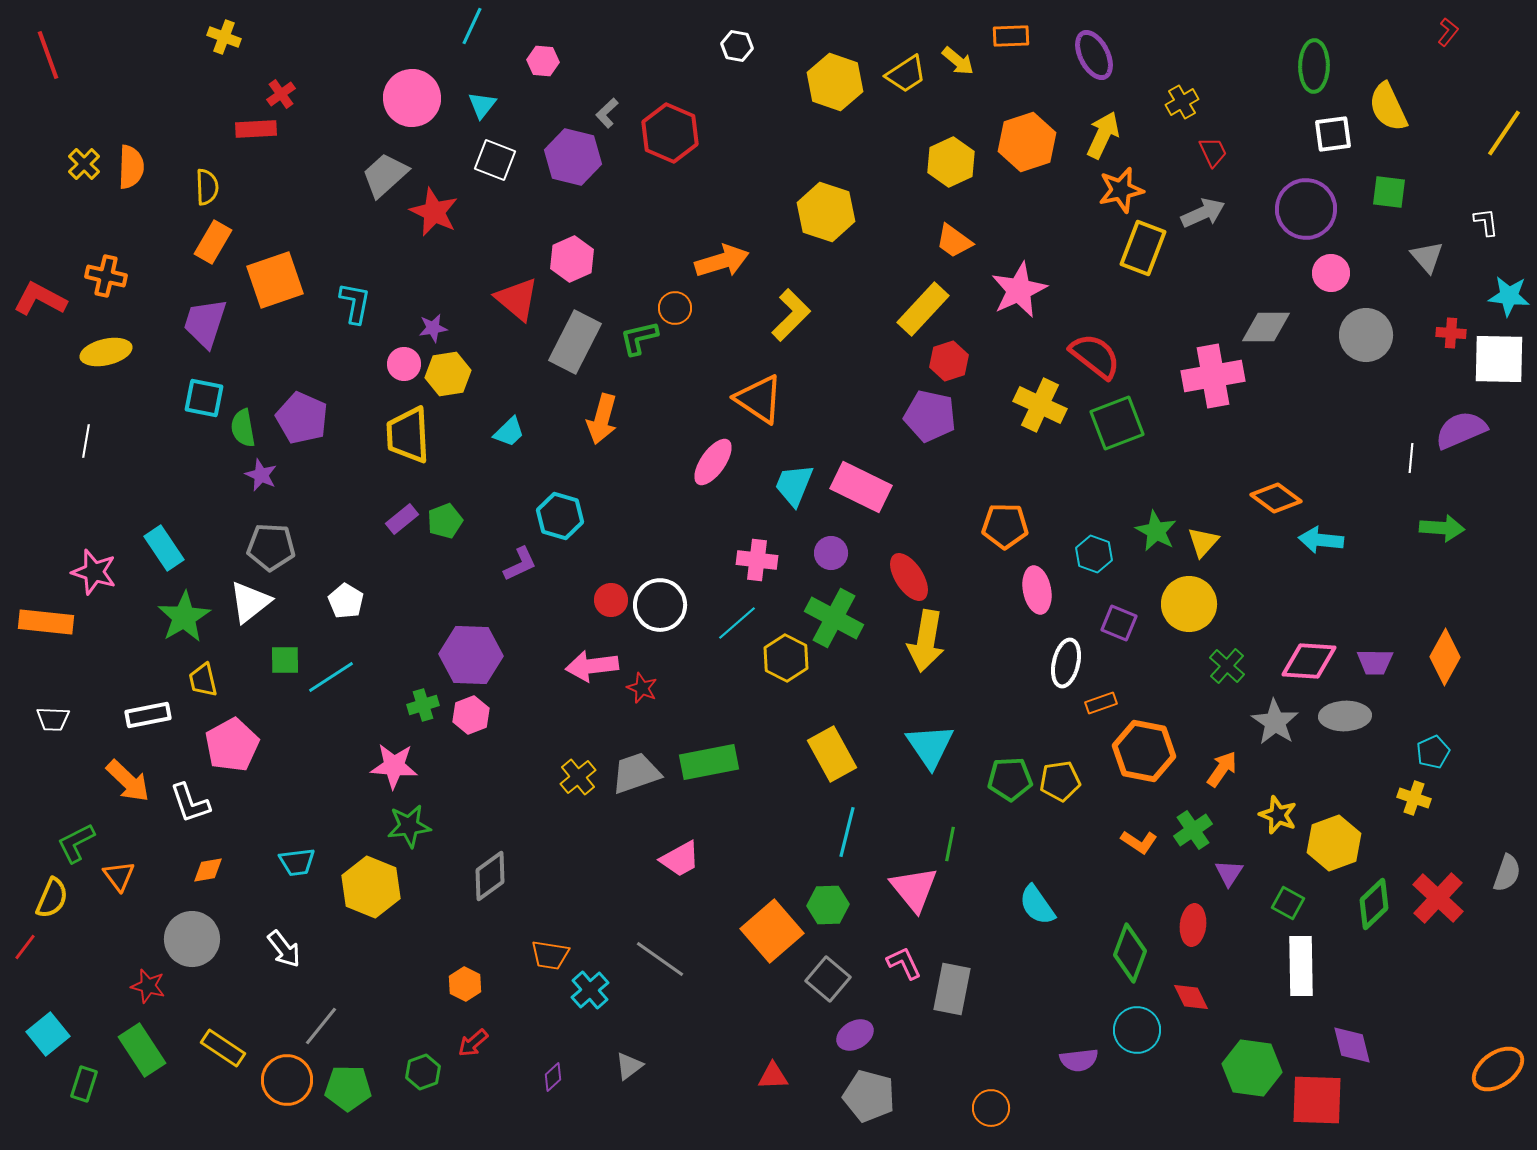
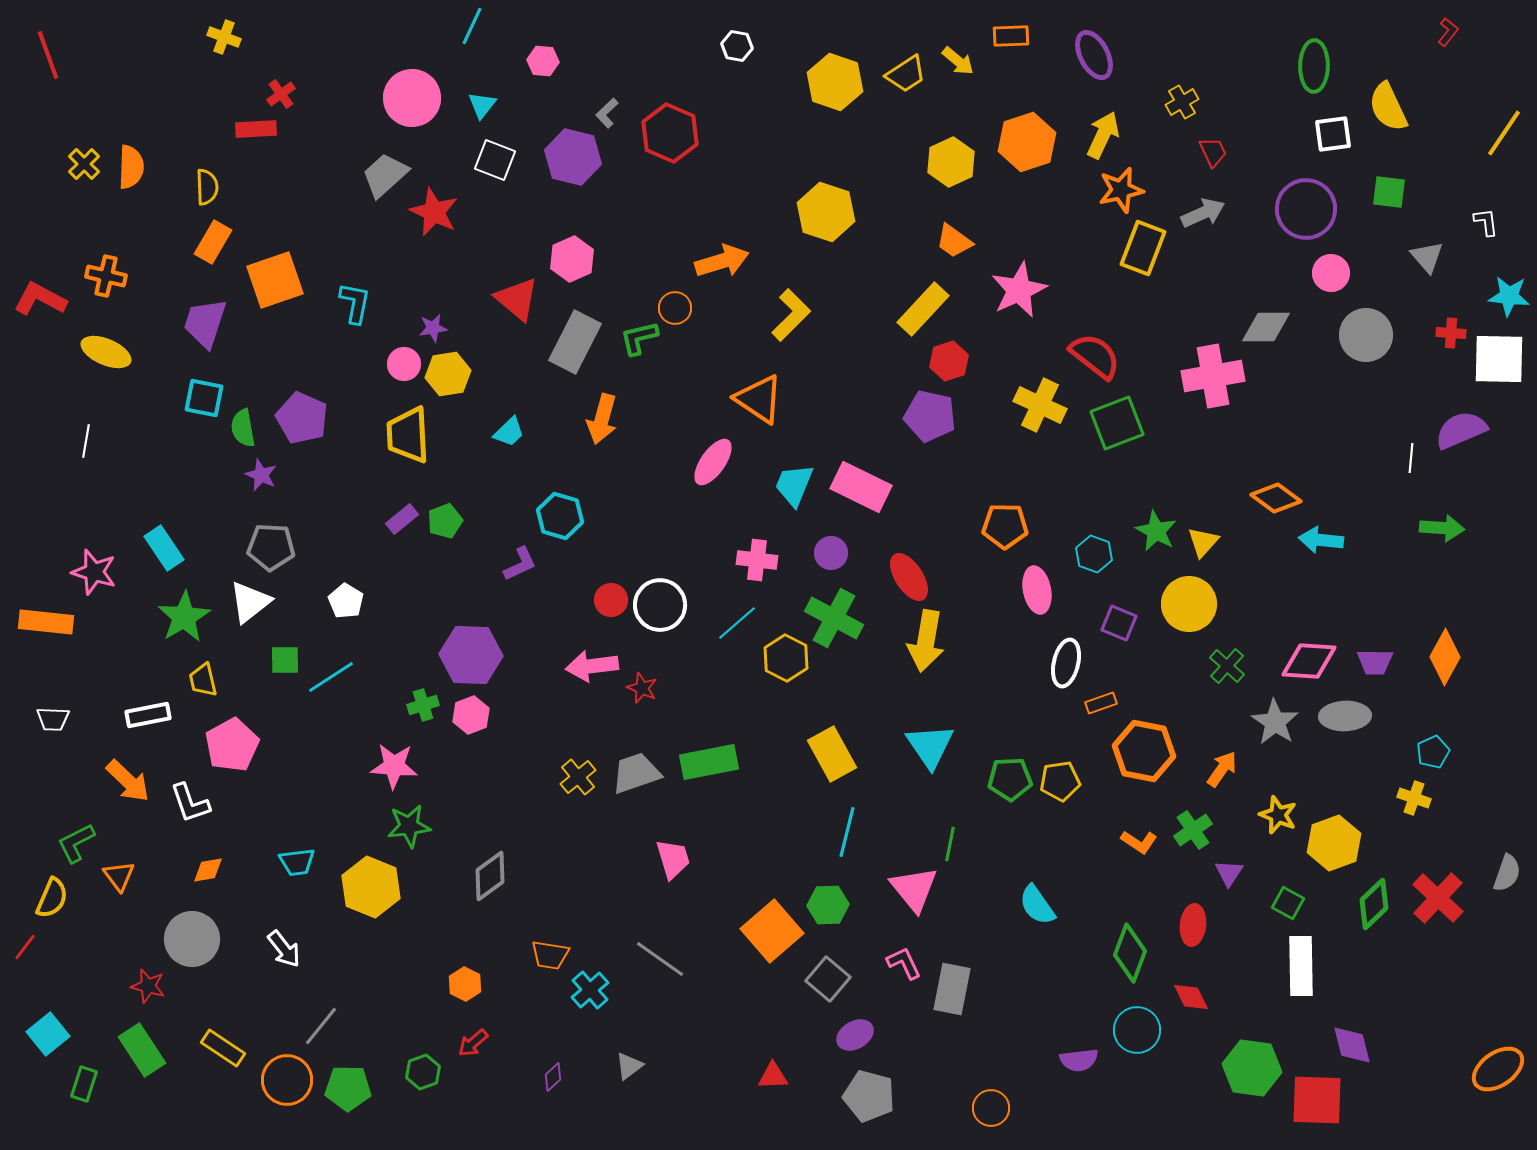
yellow ellipse at (106, 352): rotated 36 degrees clockwise
pink trapezoid at (680, 859): moved 7 px left; rotated 78 degrees counterclockwise
